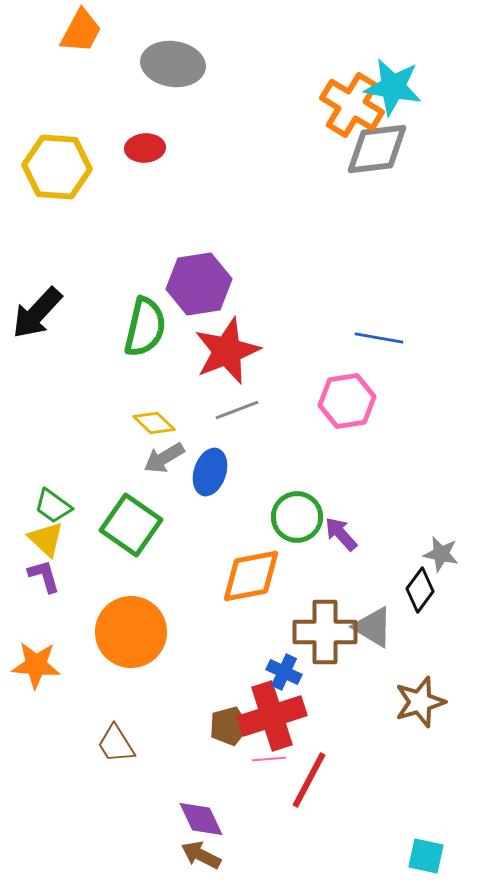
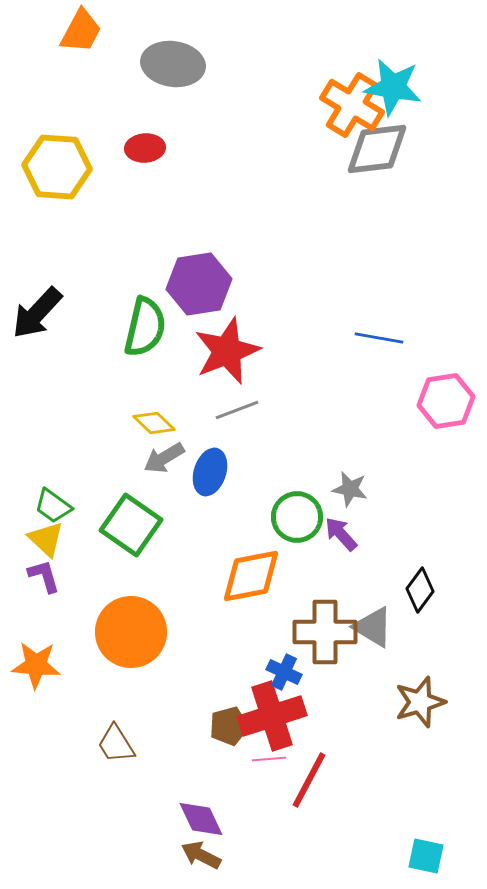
pink hexagon: moved 99 px right
gray star: moved 91 px left, 65 px up
